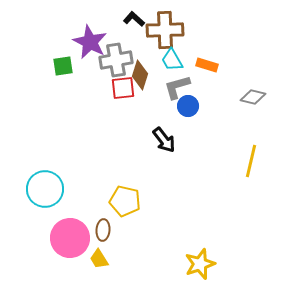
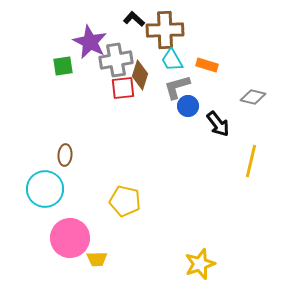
black arrow: moved 54 px right, 16 px up
brown ellipse: moved 38 px left, 75 px up
yellow trapezoid: moved 2 px left; rotated 60 degrees counterclockwise
